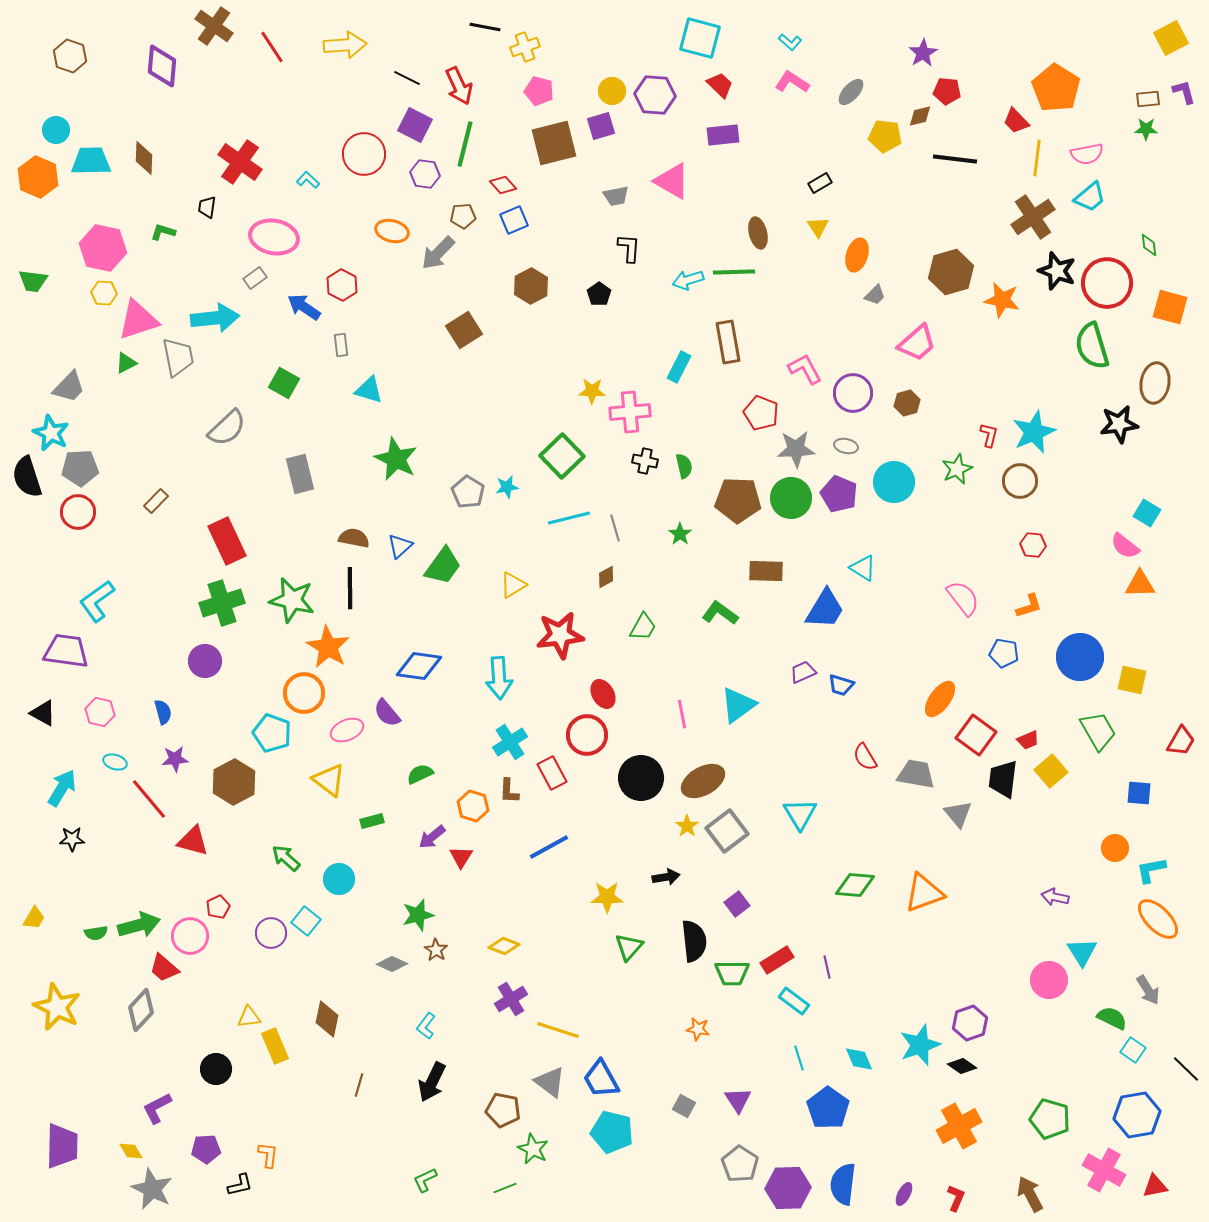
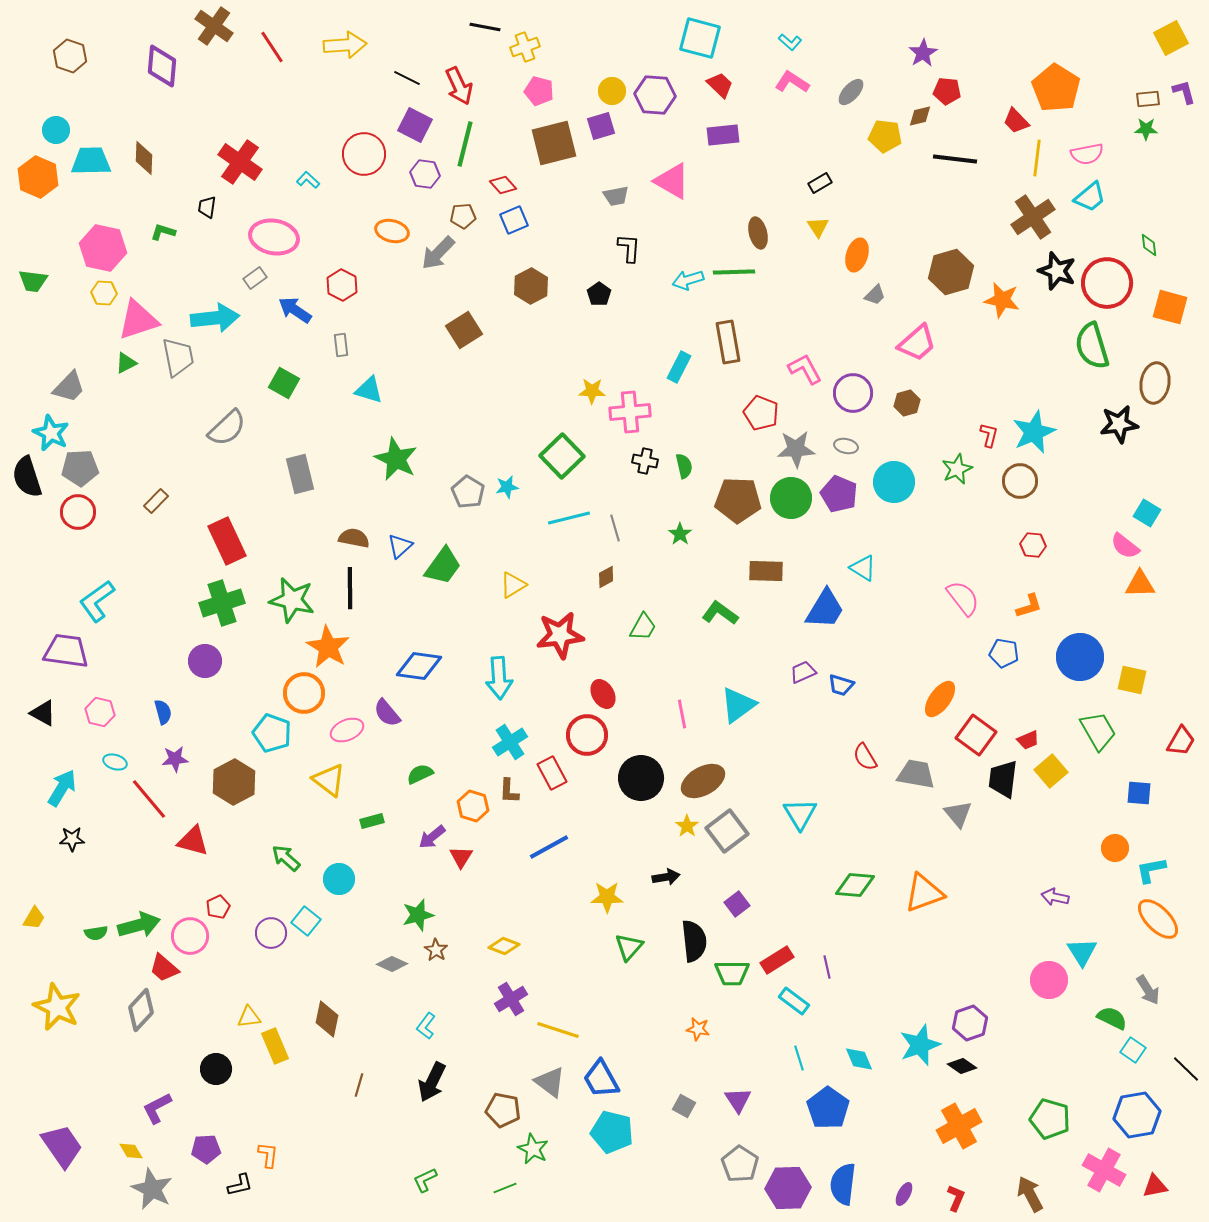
blue arrow at (304, 307): moved 9 px left, 3 px down
purple trapezoid at (62, 1146): rotated 36 degrees counterclockwise
